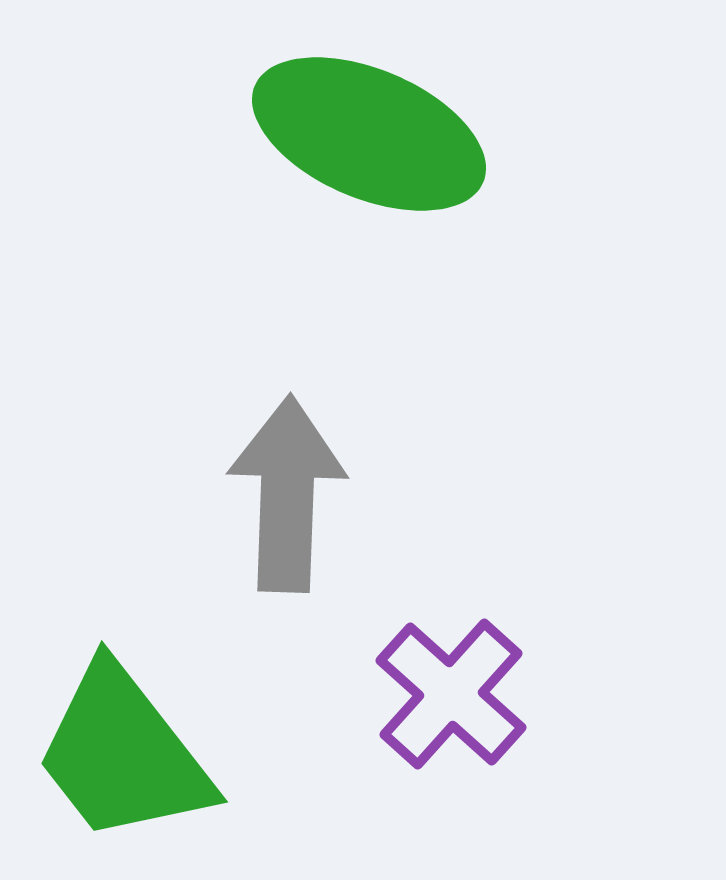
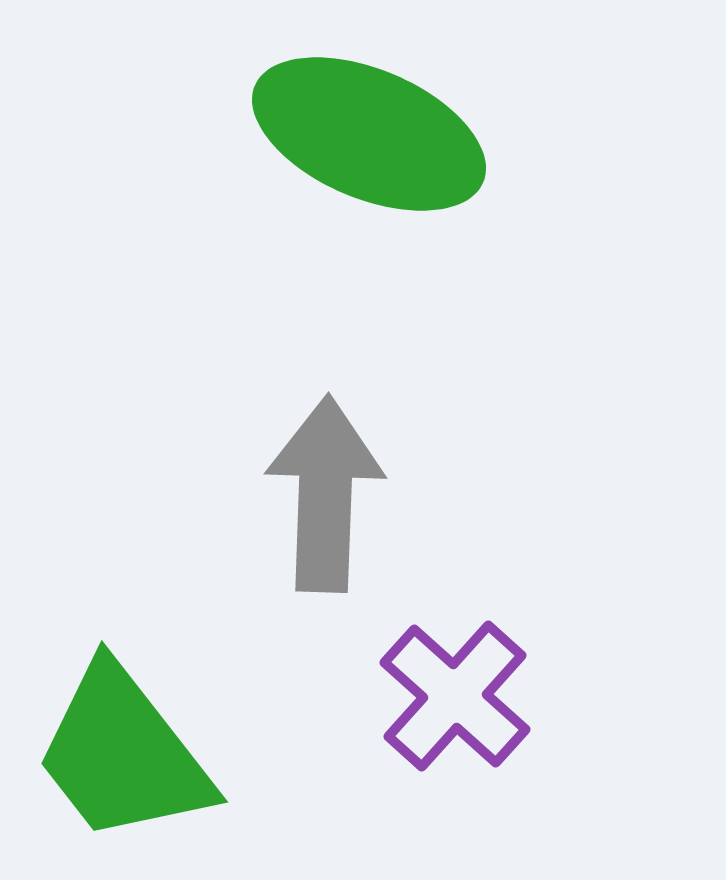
gray arrow: moved 38 px right
purple cross: moved 4 px right, 2 px down
